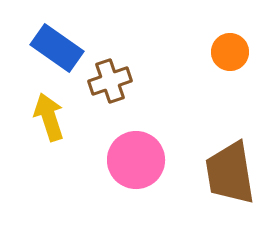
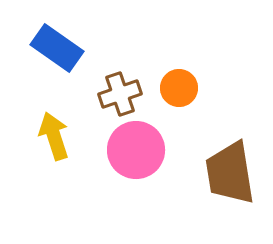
orange circle: moved 51 px left, 36 px down
brown cross: moved 10 px right, 13 px down
yellow arrow: moved 5 px right, 19 px down
pink circle: moved 10 px up
